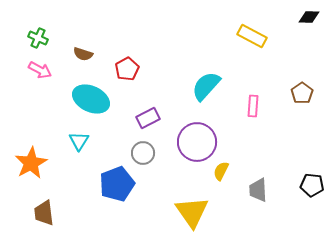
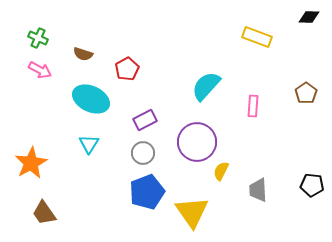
yellow rectangle: moved 5 px right, 1 px down; rotated 8 degrees counterclockwise
brown pentagon: moved 4 px right
purple rectangle: moved 3 px left, 2 px down
cyan triangle: moved 10 px right, 3 px down
blue pentagon: moved 30 px right, 8 px down
brown trapezoid: rotated 28 degrees counterclockwise
